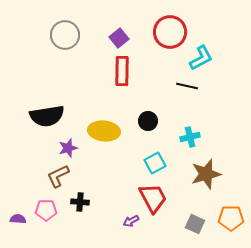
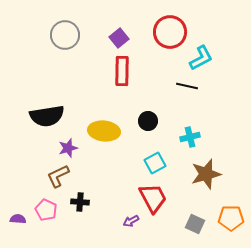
pink pentagon: rotated 25 degrees clockwise
